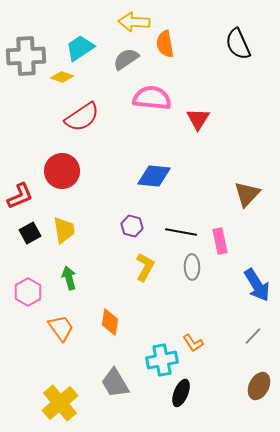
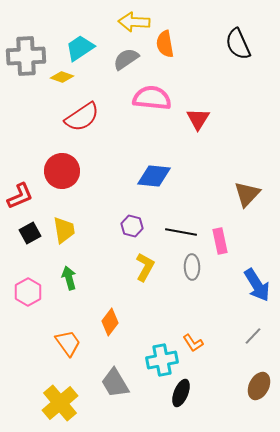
orange diamond: rotated 28 degrees clockwise
orange trapezoid: moved 7 px right, 15 px down
